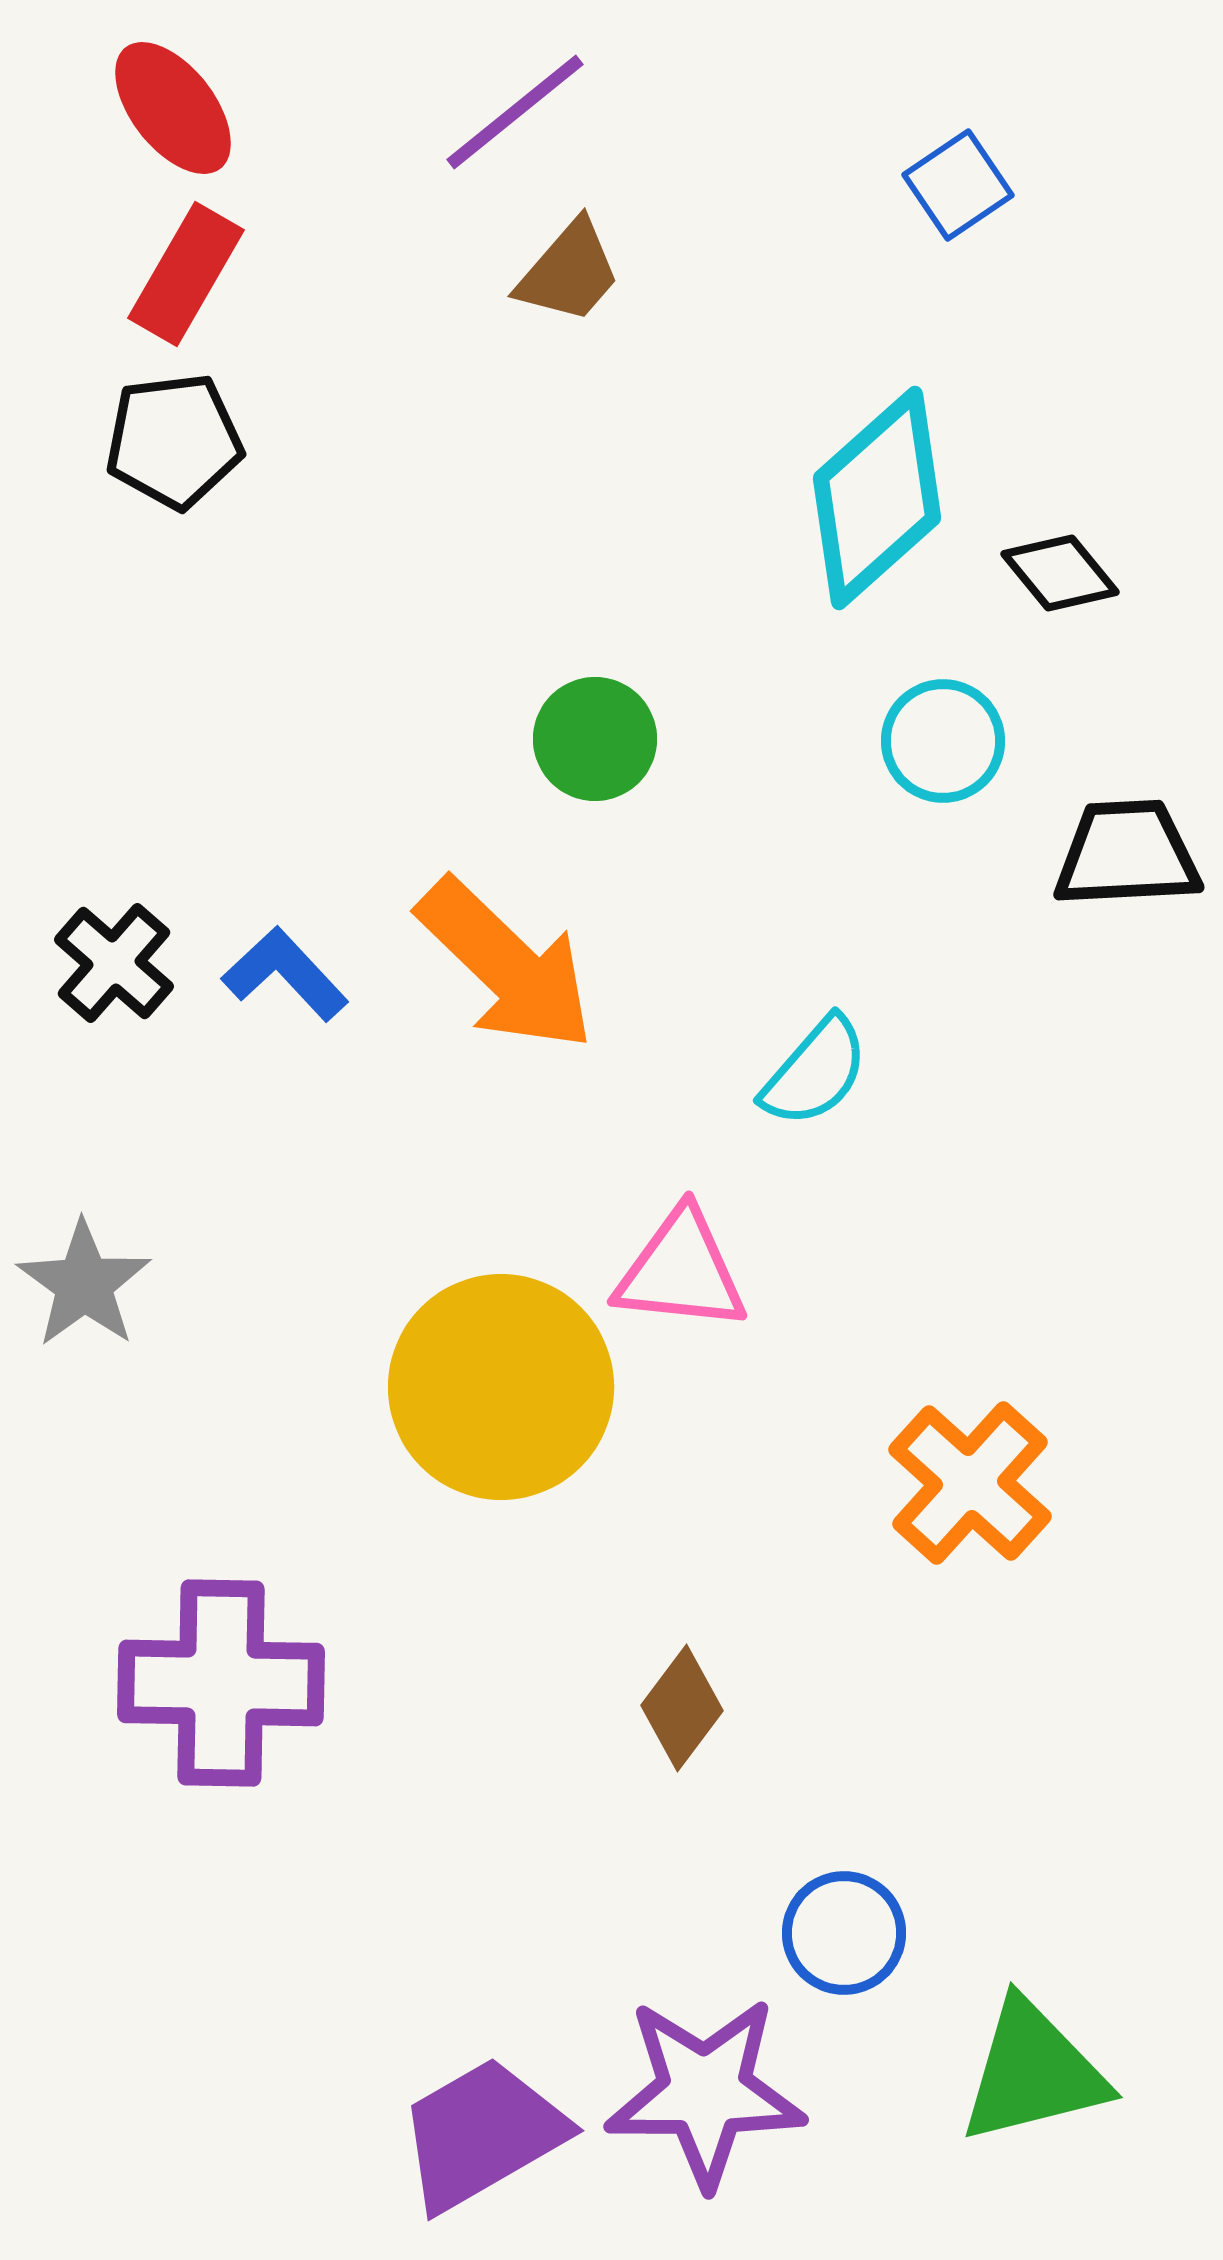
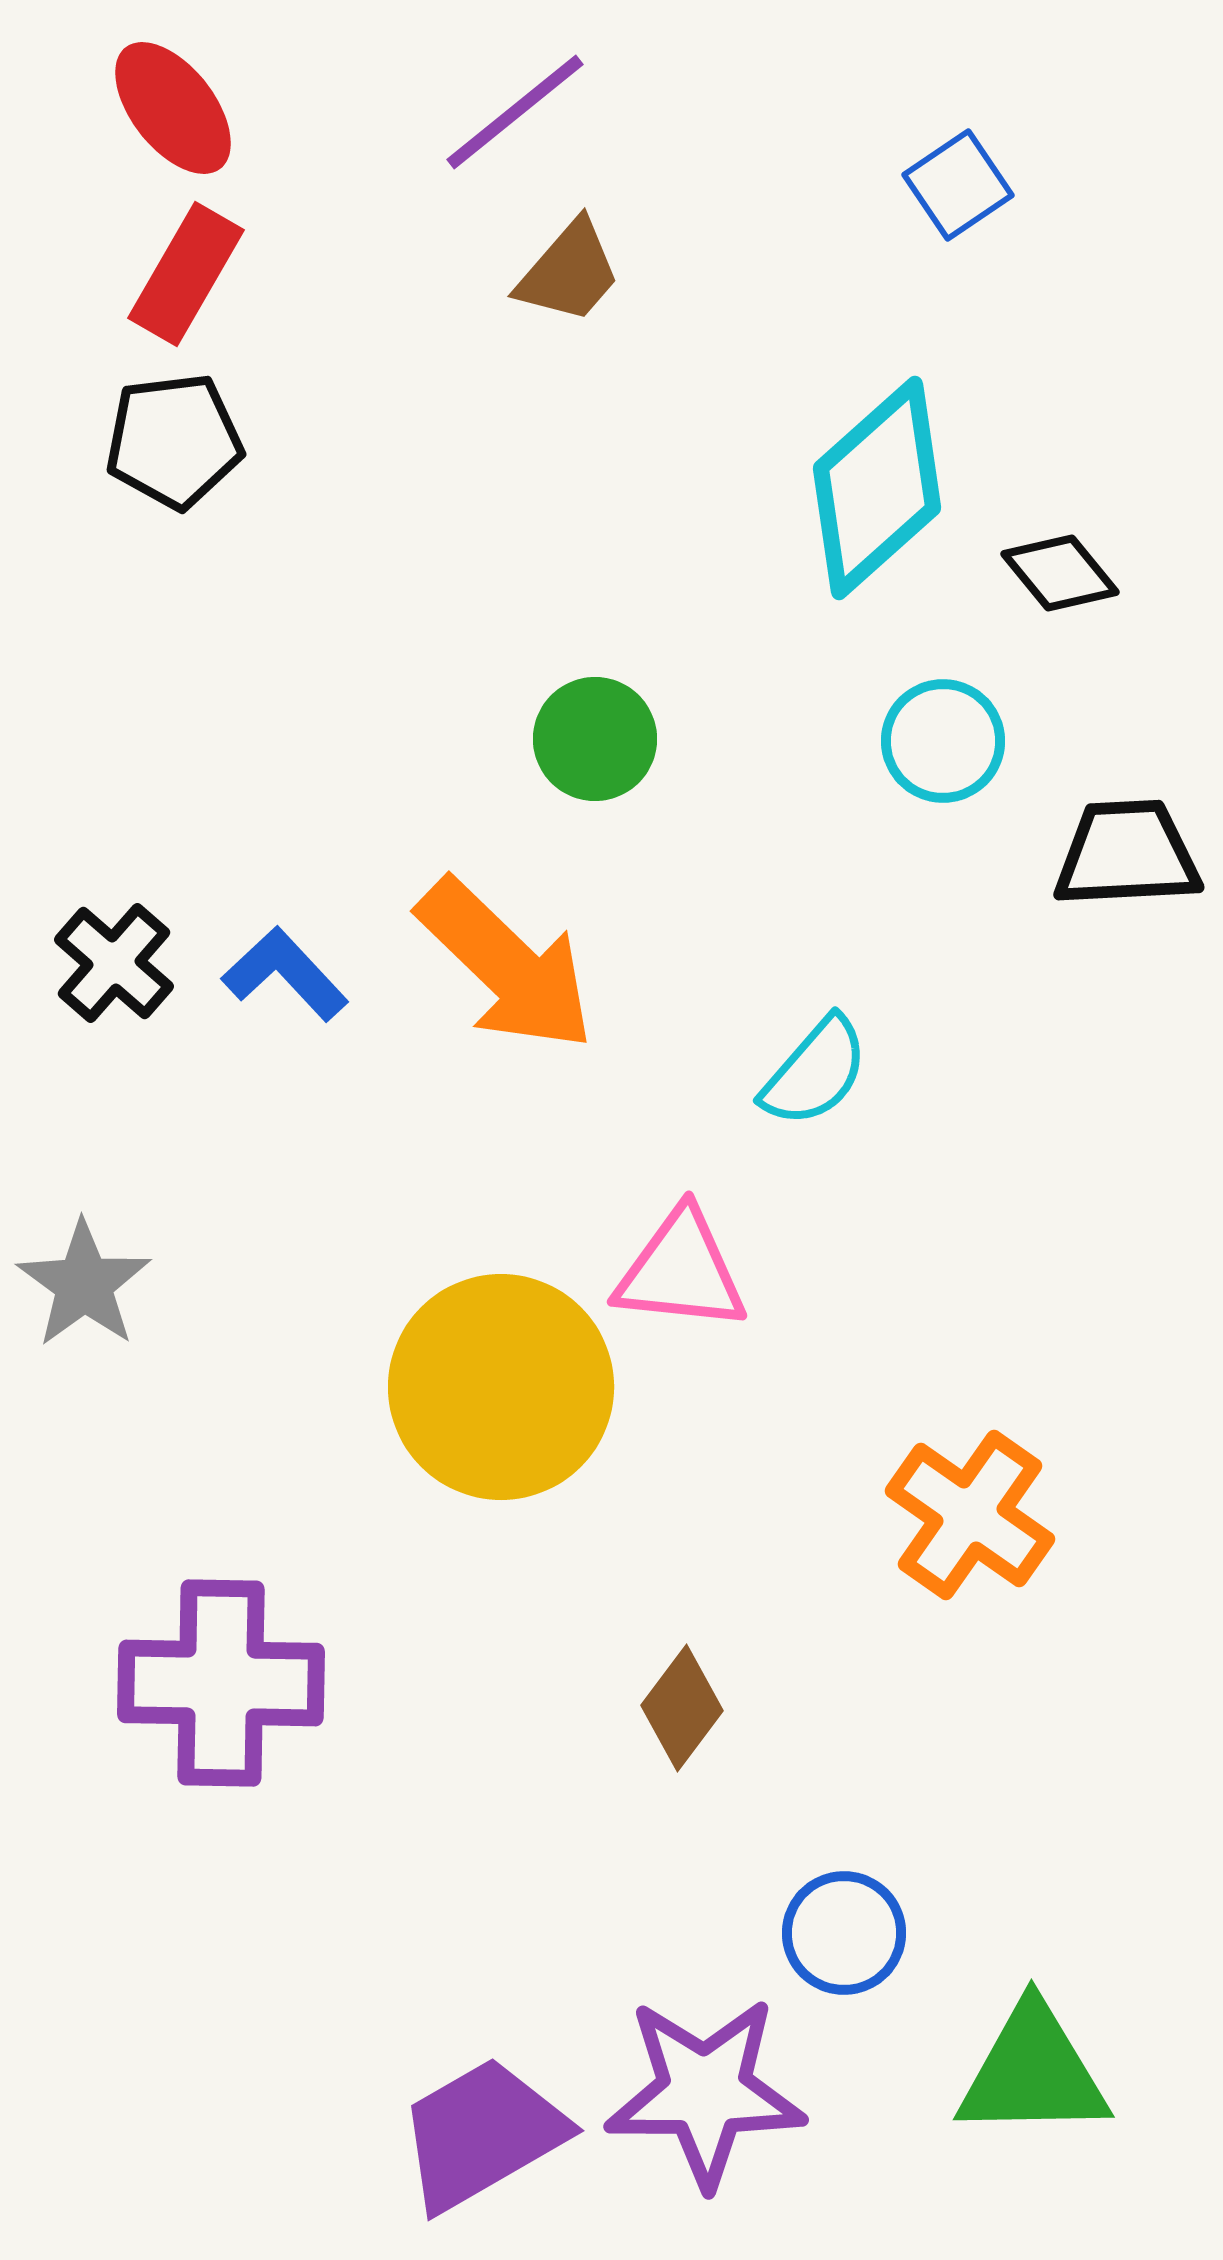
cyan diamond: moved 10 px up
orange cross: moved 32 px down; rotated 7 degrees counterclockwise
green triangle: rotated 13 degrees clockwise
